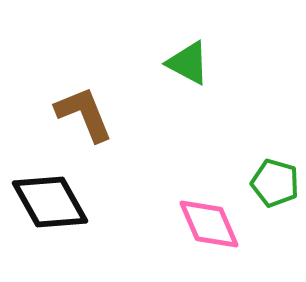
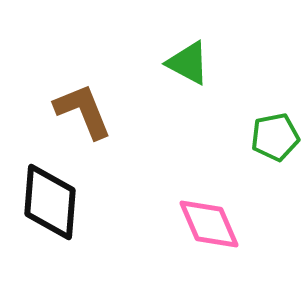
brown L-shape: moved 1 px left, 3 px up
green pentagon: moved 46 px up; rotated 27 degrees counterclockwise
black diamond: rotated 34 degrees clockwise
